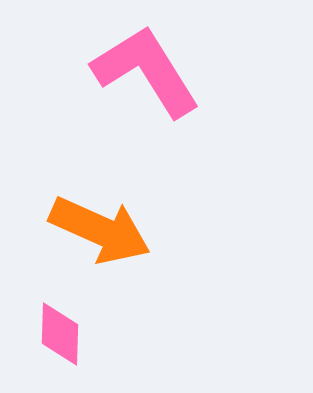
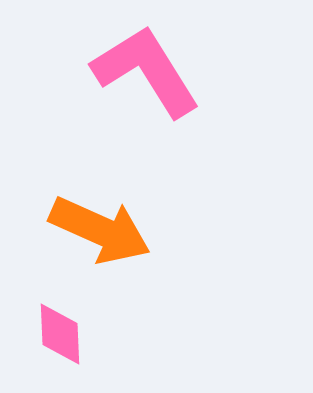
pink diamond: rotated 4 degrees counterclockwise
